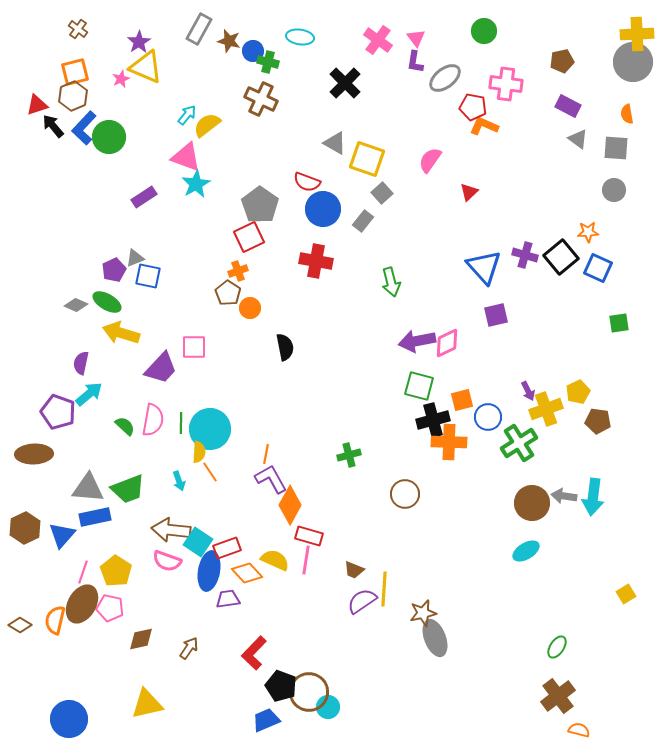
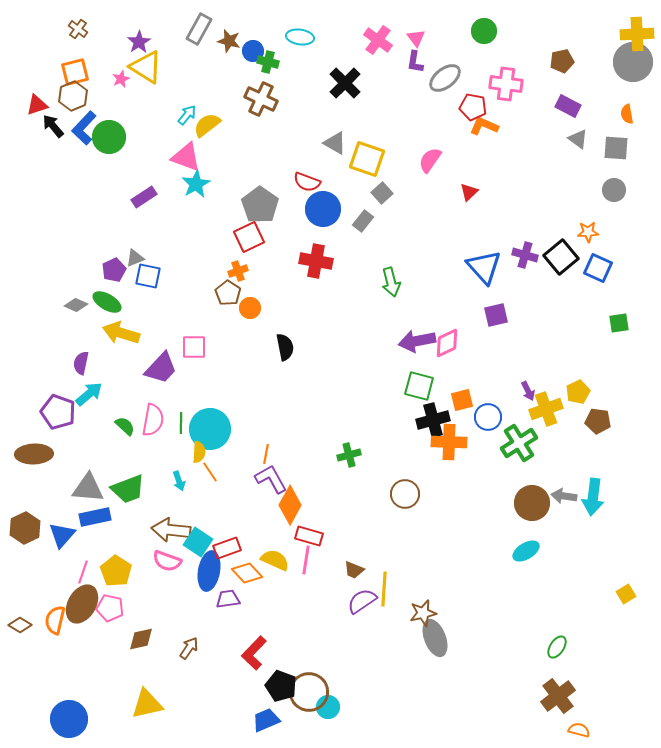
yellow triangle at (146, 67): rotated 9 degrees clockwise
